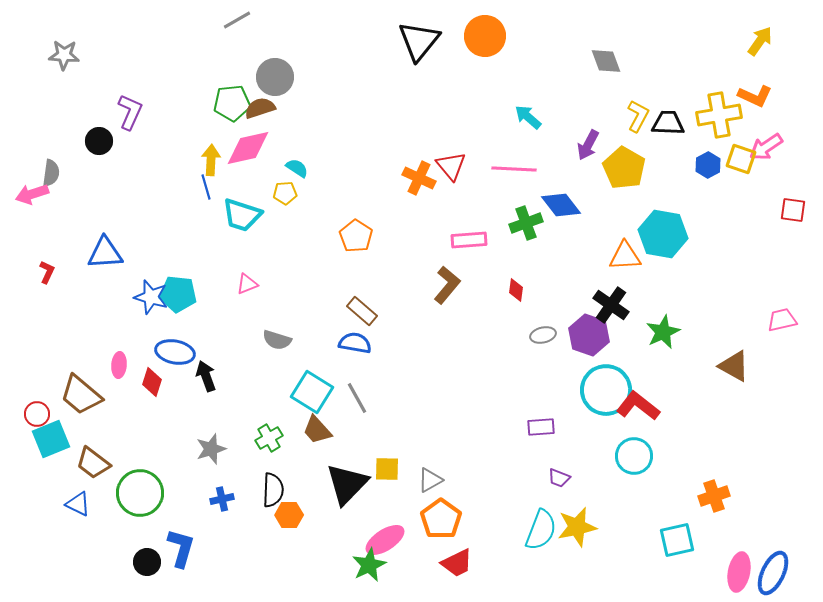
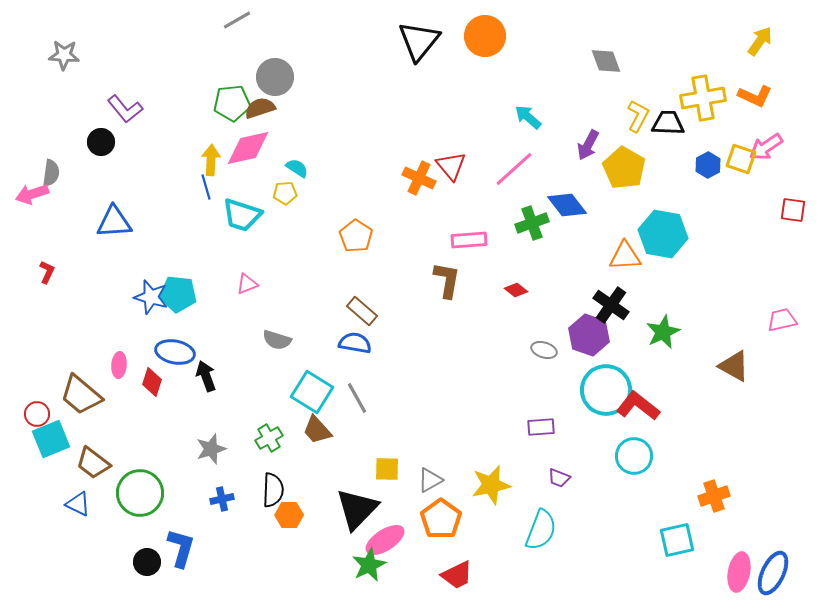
purple L-shape at (130, 112): moved 5 px left, 3 px up; rotated 117 degrees clockwise
yellow cross at (719, 115): moved 16 px left, 17 px up
black circle at (99, 141): moved 2 px right, 1 px down
pink line at (514, 169): rotated 45 degrees counterclockwise
blue diamond at (561, 205): moved 6 px right
green cross at (526, 223): moved 6 px right
blue triangle at (105, 253): moved 9 px right, 31 px up
brown L-shape at (447, 285): moved 5 px up; rotated 30 degrees counterclockwise
red diamond at (516, 290): rotated 60 degrees counterclockwise
gray ellipse at (543, 335): moved 1 px right, 15 px down; rotated 30 degrees clockwise
black triangle at (347, 484): moved 10 px right, 25 px down
yellow star at (577, 527): moved 86 px left, 42 px up
red trapezoid at (457, 563): moved 12 px down
